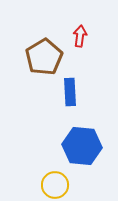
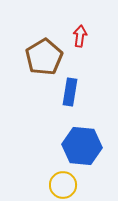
blue rectangle: rotated 12 degrees clockwise
yellow circle: moved 8 px right
